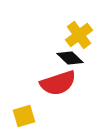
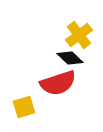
yellow square: moved 9 px up
